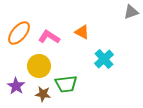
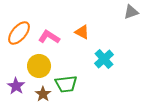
brown star: rotated 28 degrees clockwise
